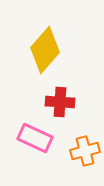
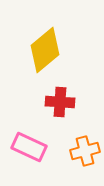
yellow diamond: rotated 9 degrees clockwise
pink rectangle: moved 6 px left, 9 px down
